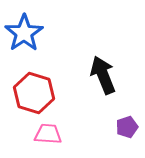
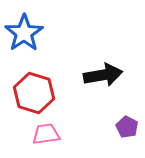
black arrow: rotated 102 degrees clockwise
purple pentagon: rotated 25 degrees counterclockwise
pink trapezoid: moved 2 px left; rotated 12 degrees counterclockwise
